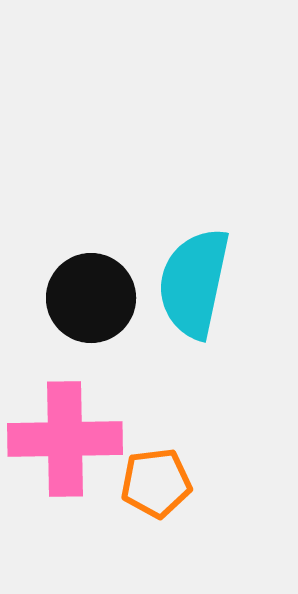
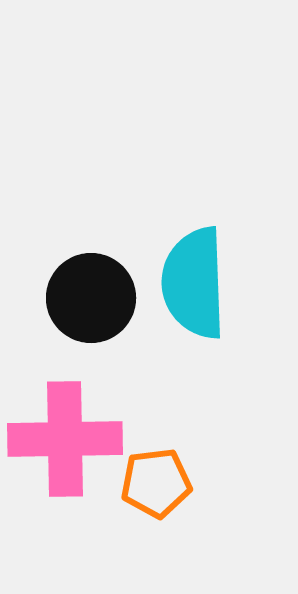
cyan semicircle: rotated 14 degrees counterclockwise
